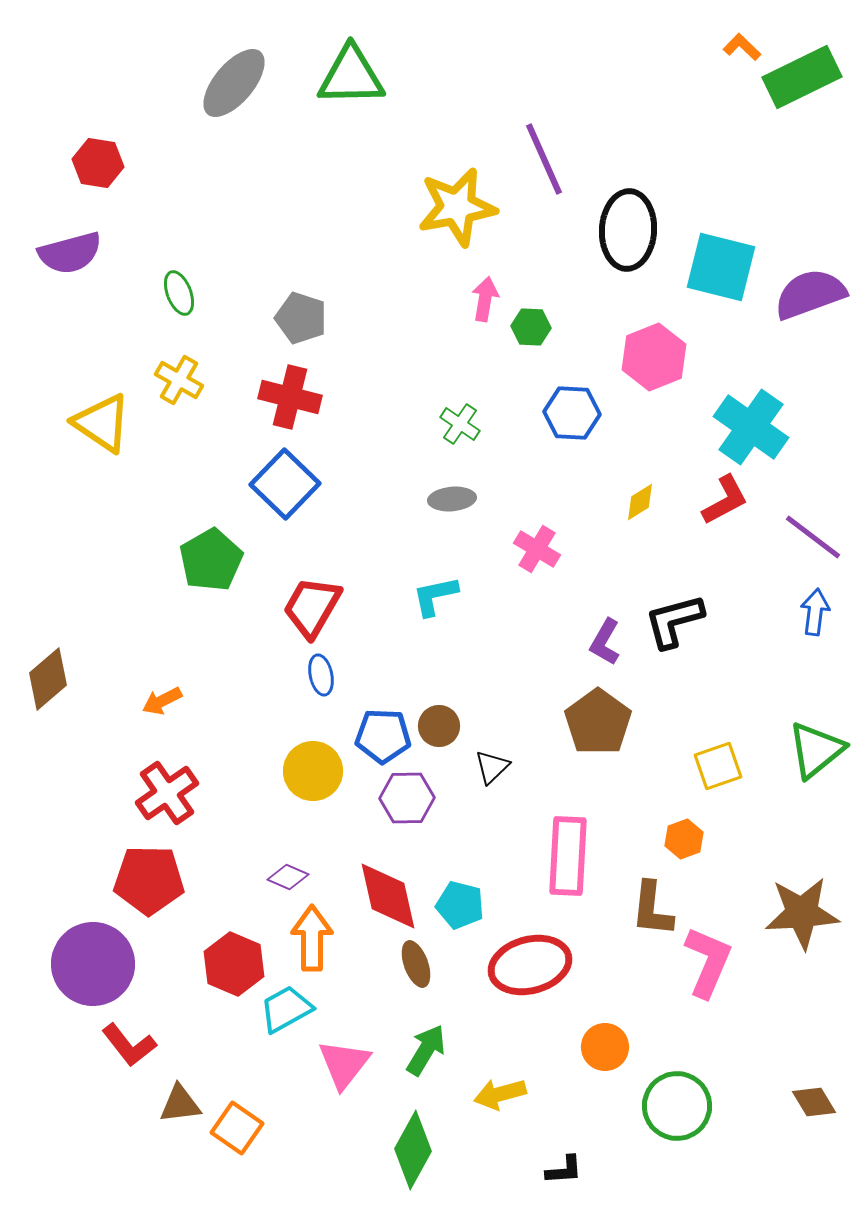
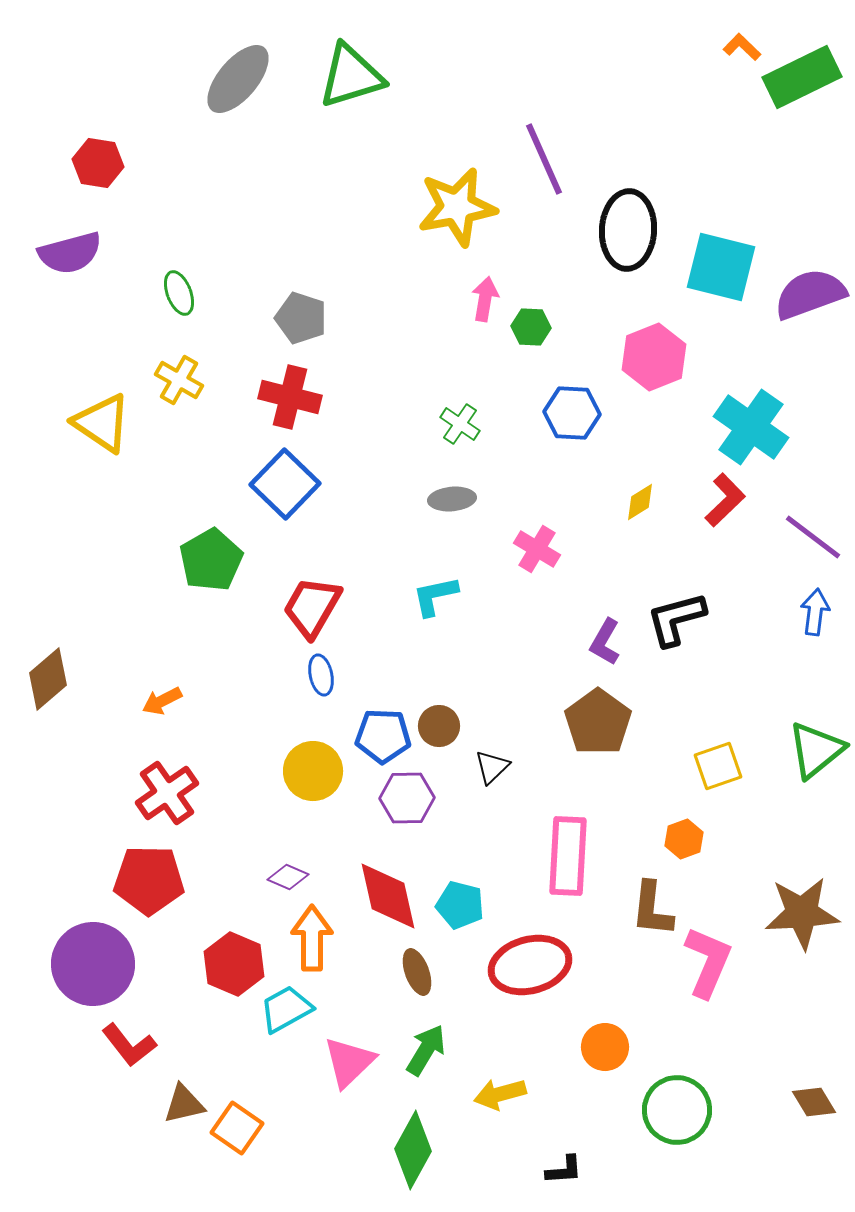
green triangle at (351, 76): rotated 16 degrees counterclockwise
gray ellipse at (234, 83): moved 4 px right, 4 px up
red L-shape at (725, 500): rotated 16 degrees counterclockwise
black L-shape at (674, 621): moved 2 px right, 2 px up
brown ellipse at (416, 964): moved 1 px right, 8 px down
pink triangle at (344, 1064): moved 5 px right, 2 px up; rotated 8 degrees clockwise
brown triangle at (180, 1104): moved 4 px right; rotated 6 degrees counterclockwise
green circle at (677, 1106): moved 4 px down
